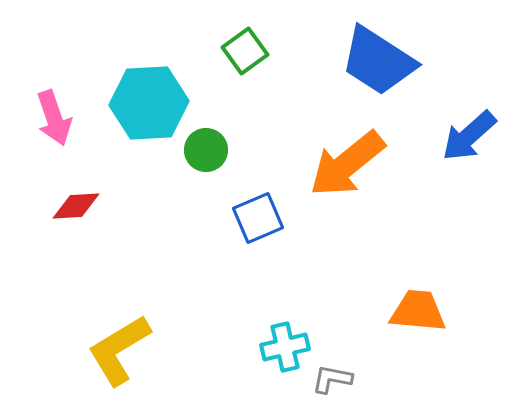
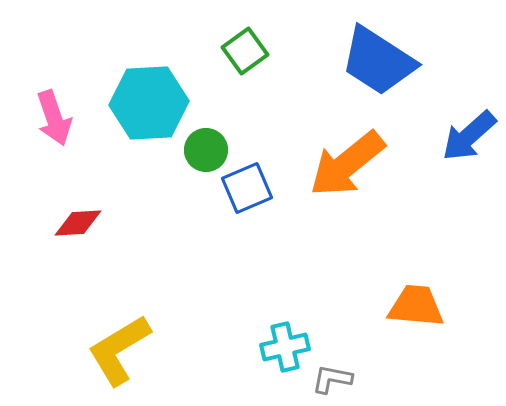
red diamond: moved 2 px right, 17 px down
blue square: moved 11 px left, 30 px up
orange trapezoid: moved 2 px left, 5 px up
